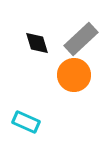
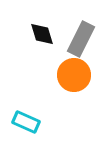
gray rectangle: rotated 20 degrees counterclockwise
black diamond: moved 5 px right, 9 px up
